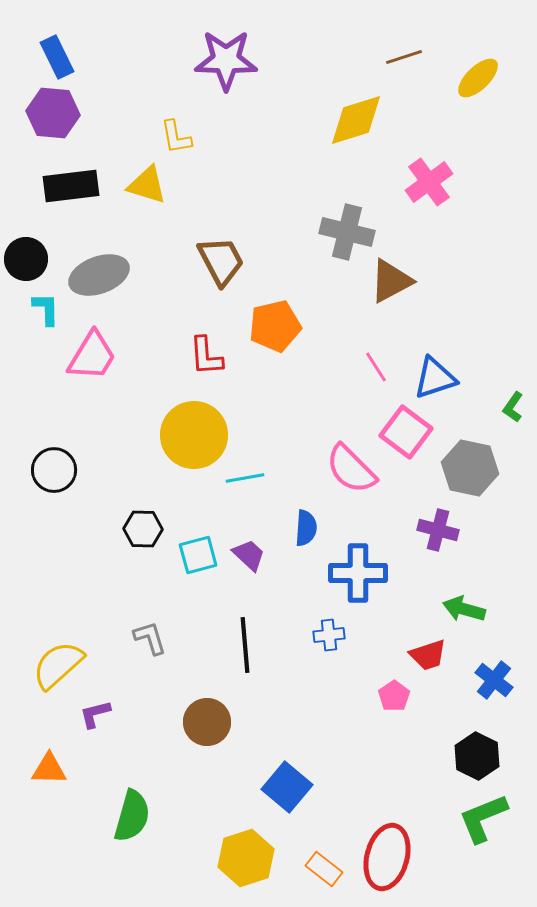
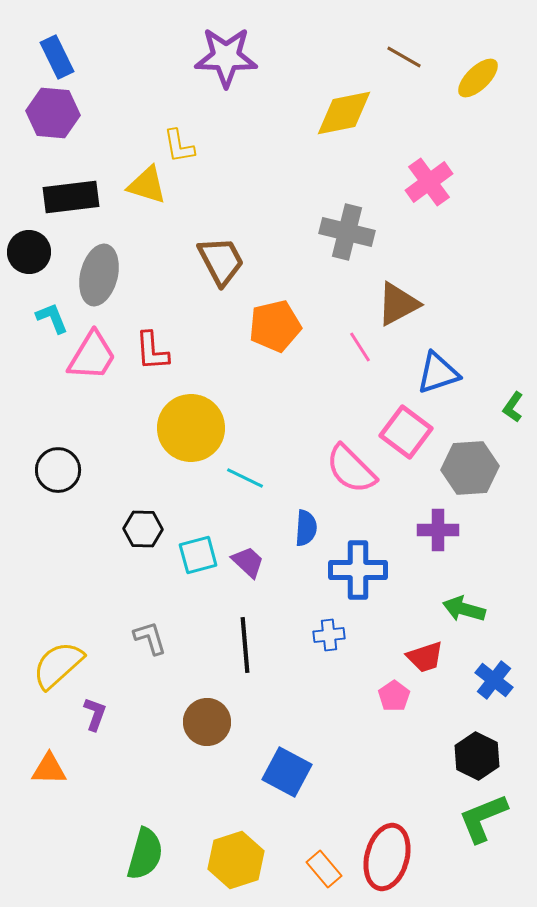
brown line at (404, 57): rotated 48 degrees clockwise
purple star at (226, 60): moved 3 px up
yellow diamond at (356, 120): moved 12 px left, 7 px up; rotated 6 degrees clockwise
yellow L-shape at (176, 137): moved 3 px right, 9 px down
black rectangle at (71, 186): moved 11 px down
black circle at (26, 259): moved 3 px right, 7 px up
gray ellipse at (99, 275): rotated 56 degrees counterclockwise
brown triangle at (391, 281): moved 7 px right, 23 px down
cyan L-shape at (46, 309): moved 6 px right, 9 px down; rotated 21 degrees counterclockwise
red L-shape at (206, 356): moved 54 px left, 5 px up
pink line at (376, 367): moved 16 px left, 20 px up
blue triangle at (435, 378): moved 3 px right, 5 px up
yellow circle at (194, 435): moved 3 px left, 7 px up
gray hexagon at (470, 468): rotated 16 degrees counterclockwise
black circle at (54, 470): moved 4 px right
cyan line at (245, 478): rotated 36 degrees clockwise
purple cross at (438, 530): rotated 15 degrees counterclockwise
purple trapezoid at (249, 555): moved 1 px left, 7 px down
blue cross at (358, 573): moved 3 px up
red trapezoid at (428, 655): moved 3 px left, 2 px down
purple L-shape at (95, 714): rotated 124 degrees clockwise
blue square at (287, 787): moved 15 px up; rotated 12 degrees counterclockwise
green semicircle at (132, 816): moved 13 px right, 38 px down
yellow hexagon at (246, 858): moved 10 px left, 2 px down
orange rectangle at (324, 869): rotated 12 degrees clockwise
